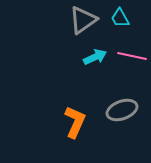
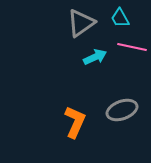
gray triangle: moved 2 px left, 3 px down
pink line: moved 9 px up
